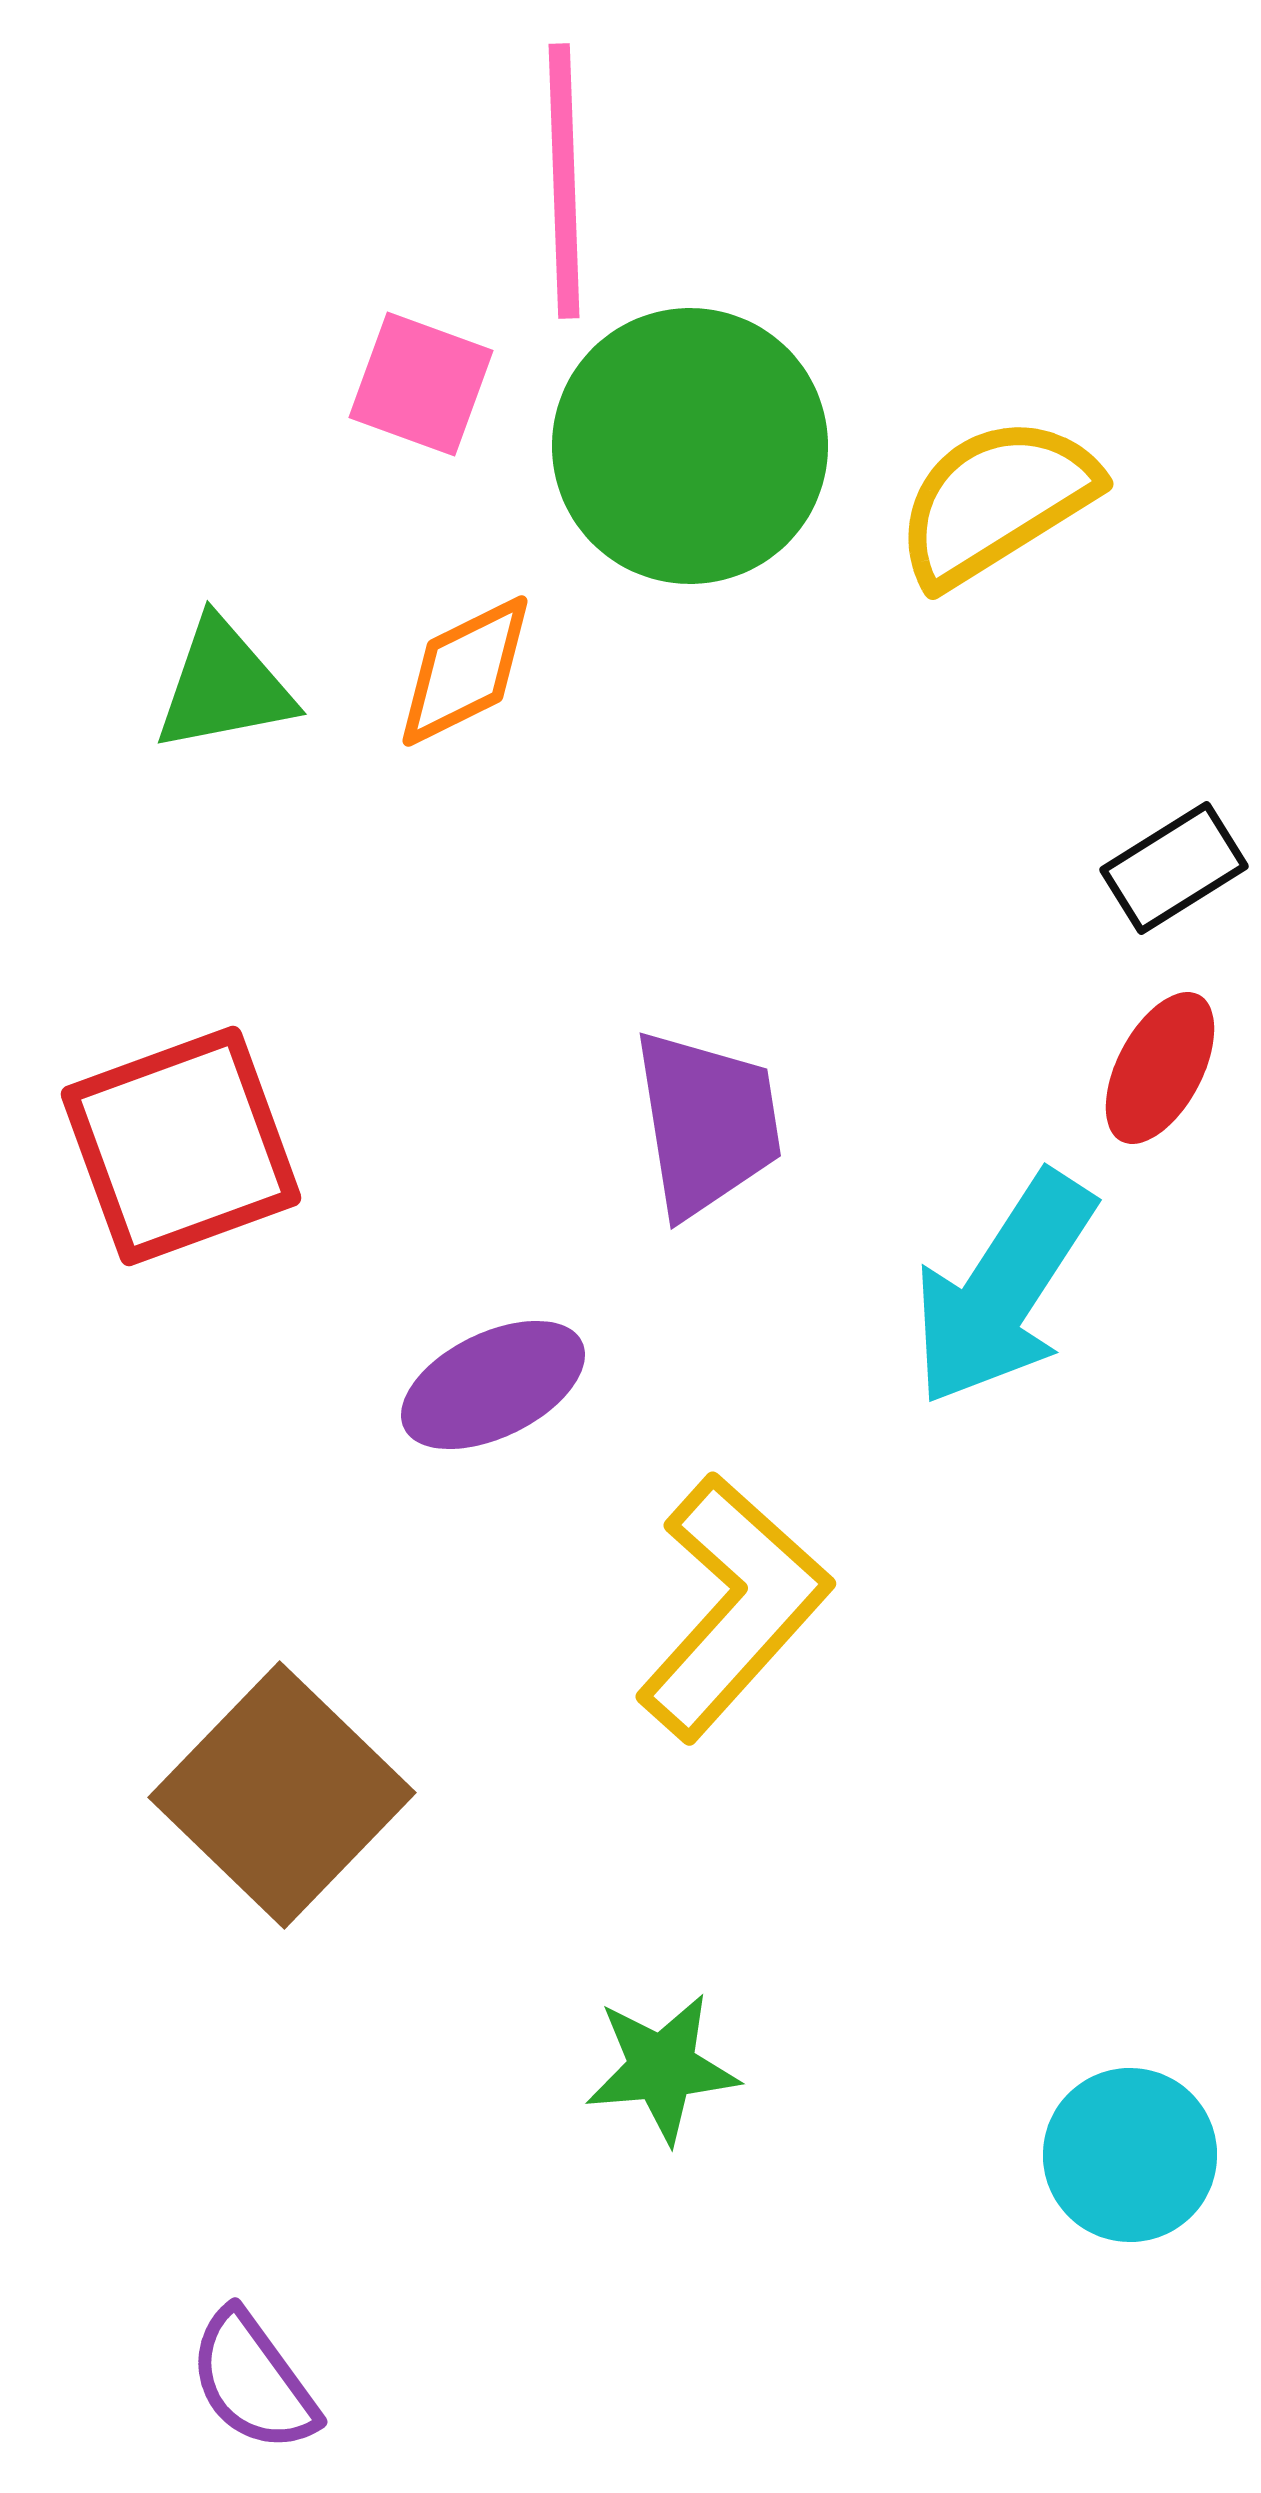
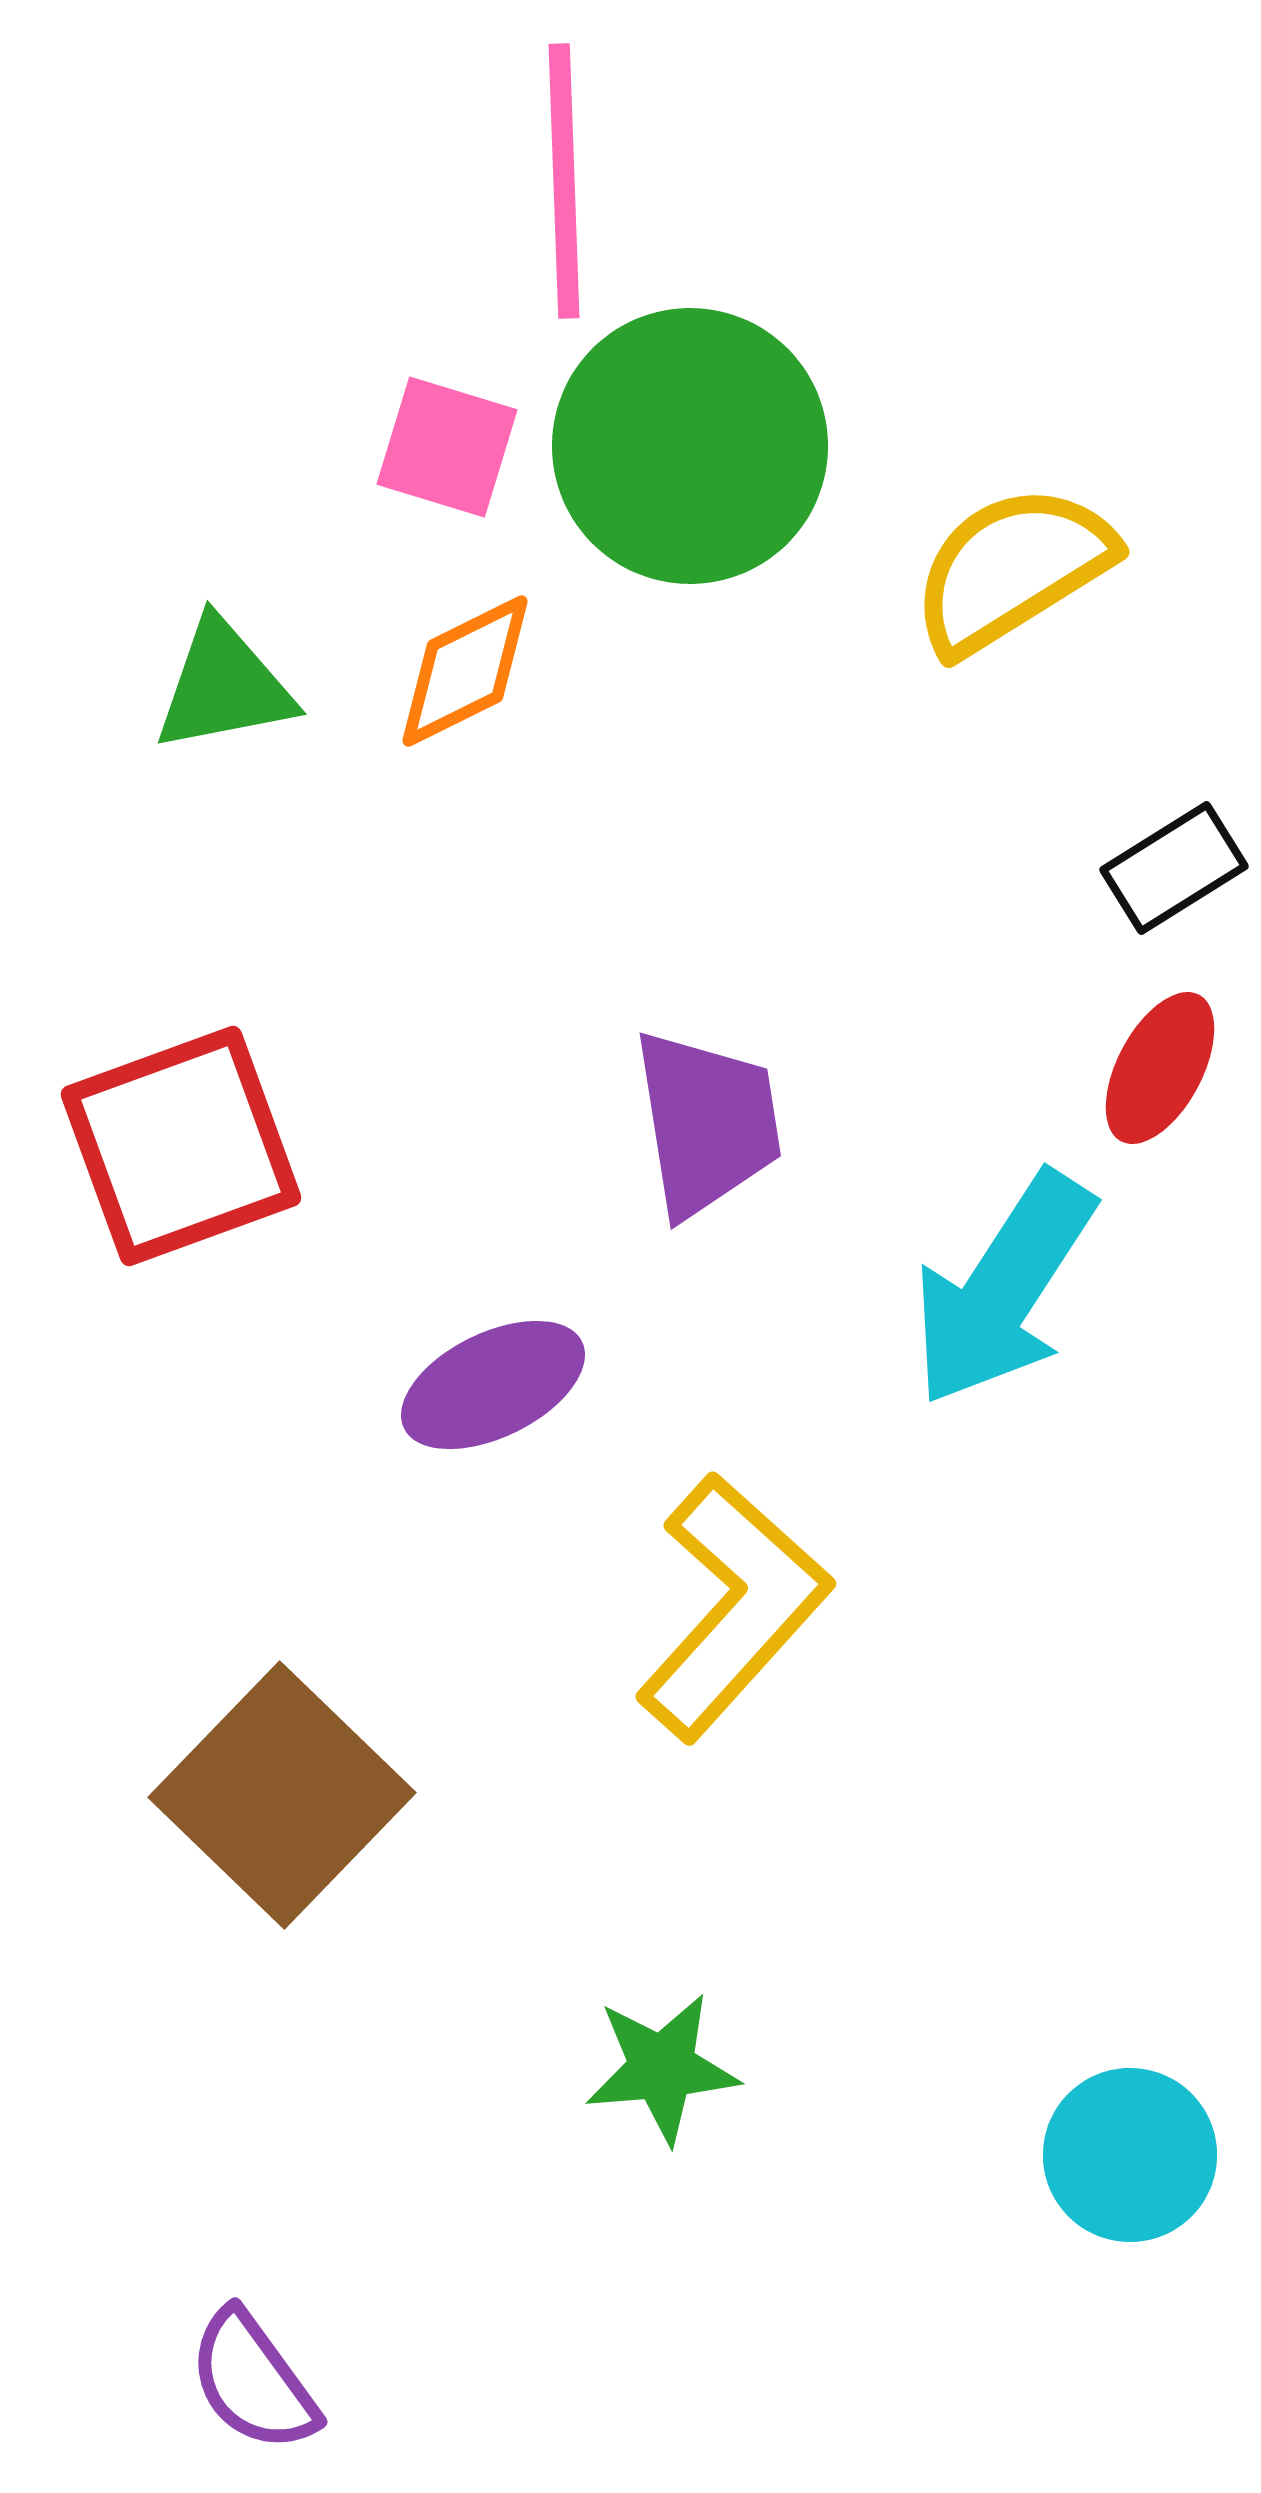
pink square: moved 26 px right, 63 px down; rotated 3 degrees counterclockwise
yellow semicircle: moved 16 px right, 68 px down
